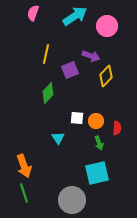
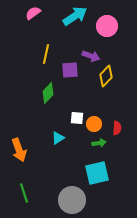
pink semicircle: rotated 35 degrees clockwise
purple square: rotated 18 degrees clockwise
orange circle: moved 2 px left, 3 px down
cyan triangle: rotated 32 degrees clockwise
green arrow: rotated 80 degrees counterclockwise
orange arrow: moved 5 px left, 16 px up
